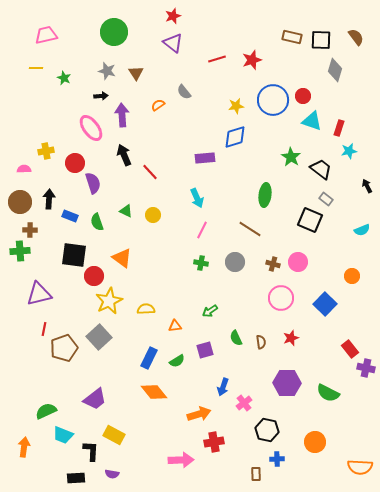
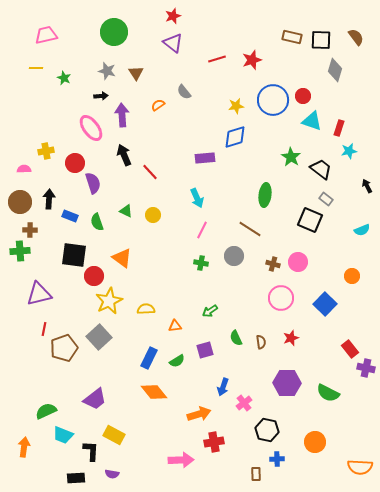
gray circle at (235, 262): moved 1 px left, 6 px up
